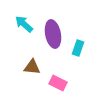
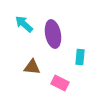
cyan rectangle: moved 2 px right, 9 px down; rotated 14 degrees counterclockwise
pink rectangle: moved 2 px right
